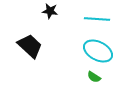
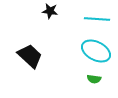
black trapezoid: moved 10 px down
cyan ellipse: moved 2 px left
green semicircle: moved 2 px down; rotated 24 degrees counterclockwise
